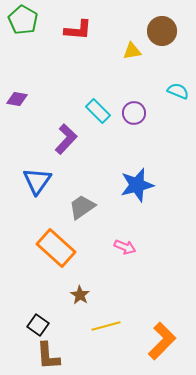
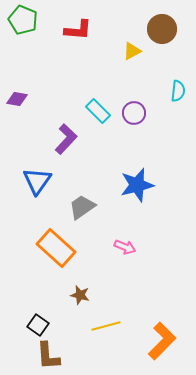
green pentagon: rotated 8 degrees counterclockwise
brown circle: moved 2 px up
yellow triangle: rotated 18 degrees counterclockwise
cyan semicircle: rotated 75 degrees clockwise
brown star: rotated 18 degrees counterclockwise
